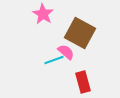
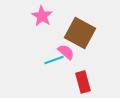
pink star: moved 1 px left, 2 px down
